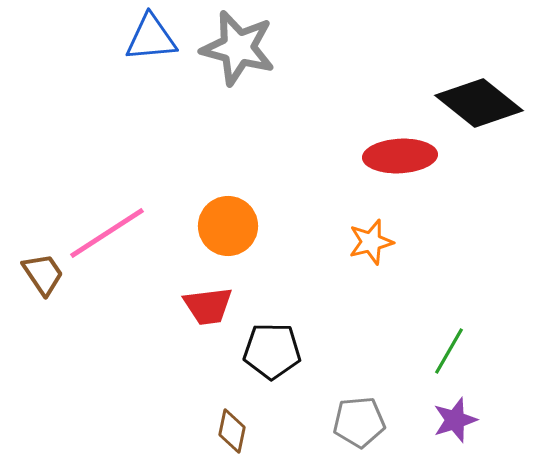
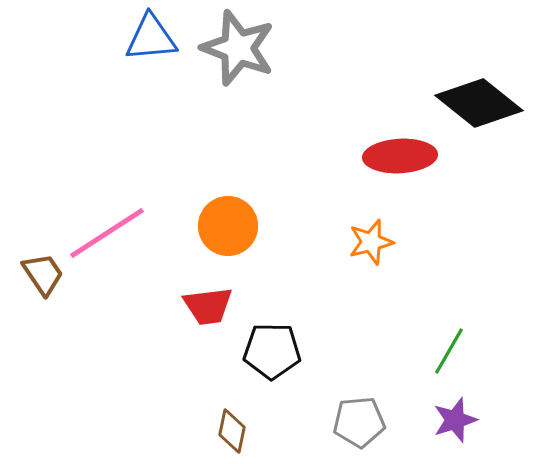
gray star: rotated 6 degrees clockwise
